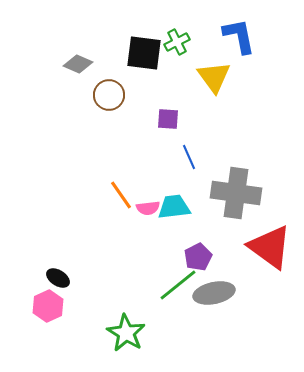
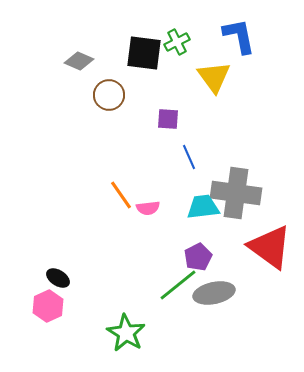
gray diamond: moved 1 px right, 3 px up
cyan trapezoid: moved 29 px right
